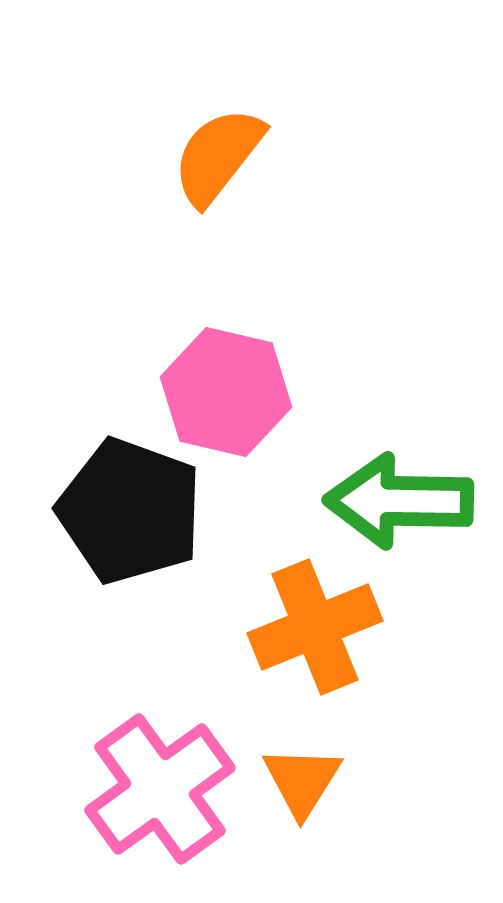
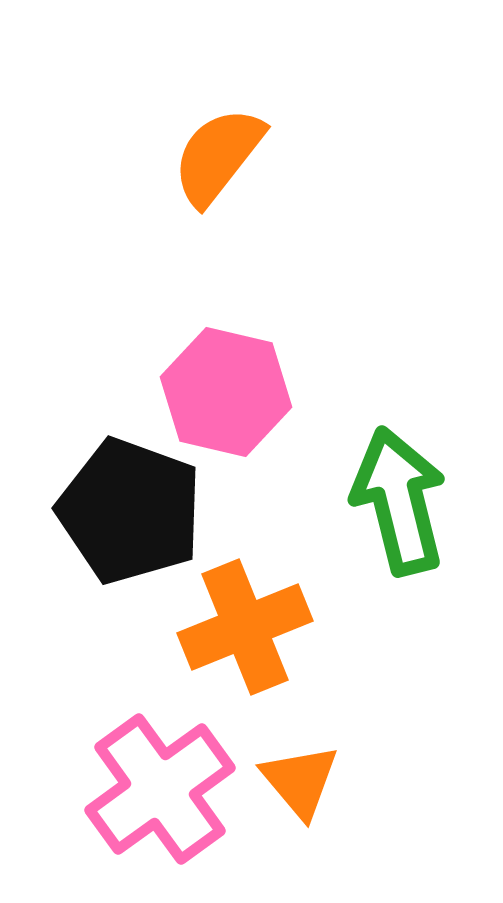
green arrow: rotated 75 degrees clockwise
orange cross: moved 70 px left
orange triangle: moved 2 px left; rotated 12 degrees counterclockwise
